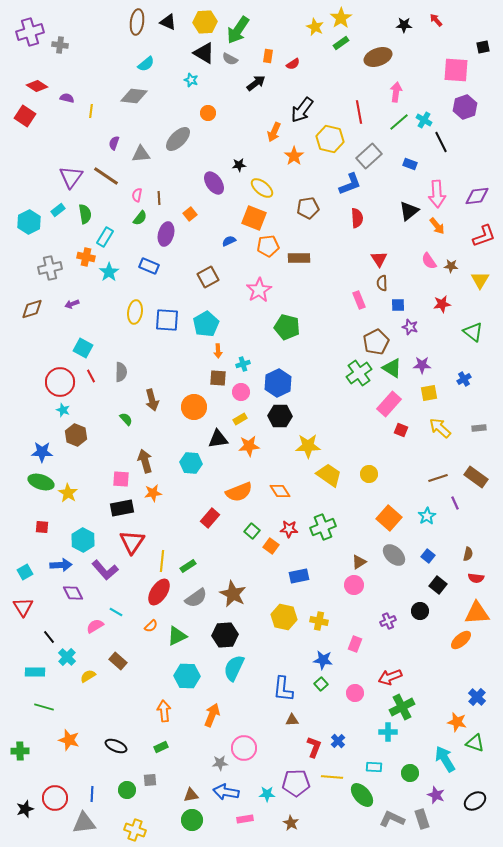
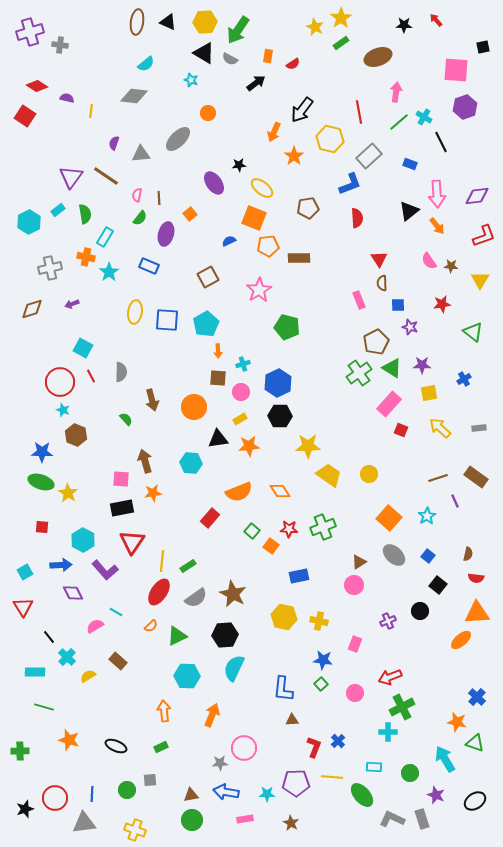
cyan cross at (424, 120): moved 3 px up
purple line at (455, 503): moved 2 px up
